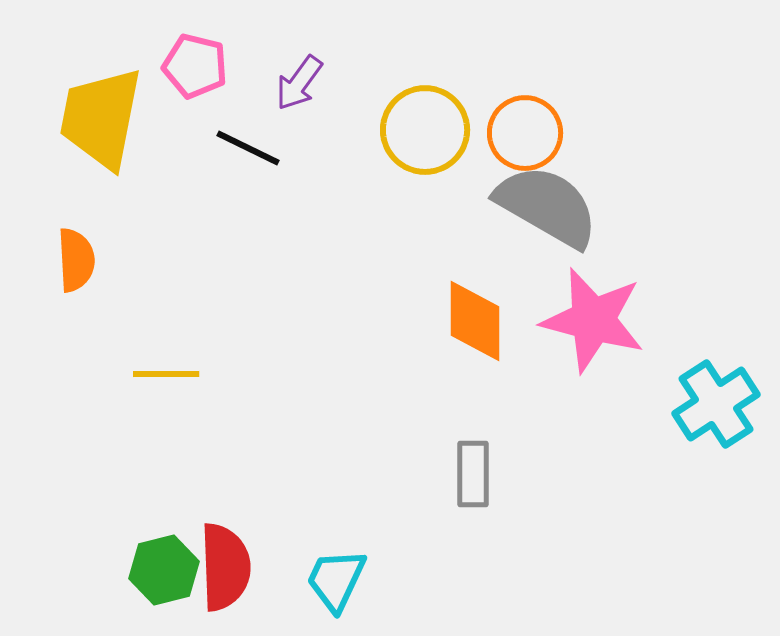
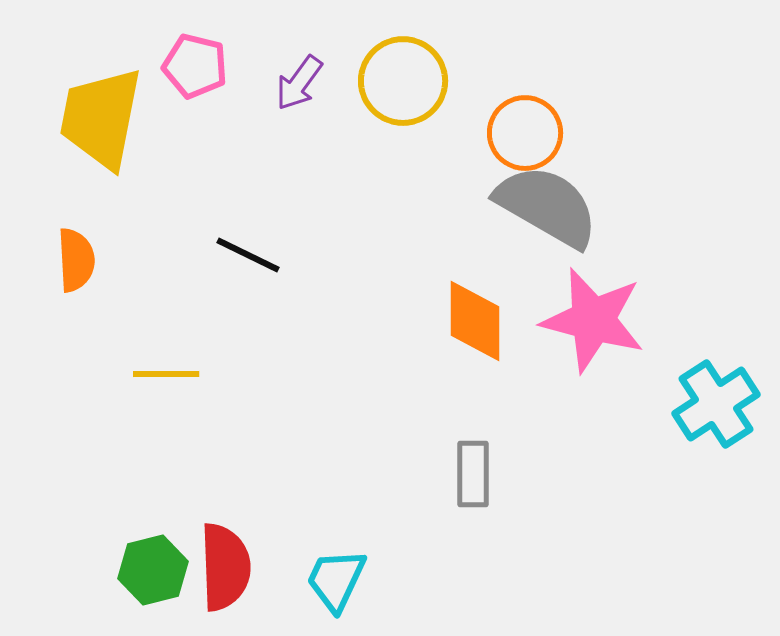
yellow circle: moved 22 px left, 49 px up
black line: moved 107 px down
green hexagon: moved 11 px left
